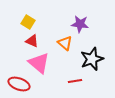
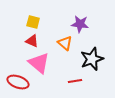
yellow square: moved 5 px right; rotated 16 degrees counterclockwise
red ellipse: moved 1 px left, 2 px up
